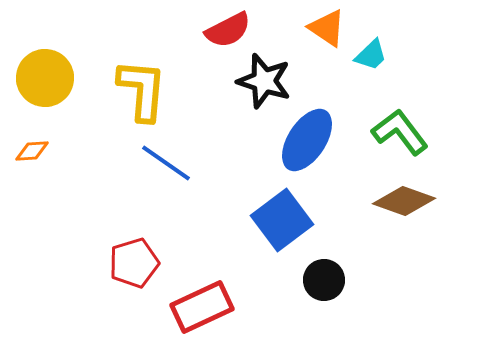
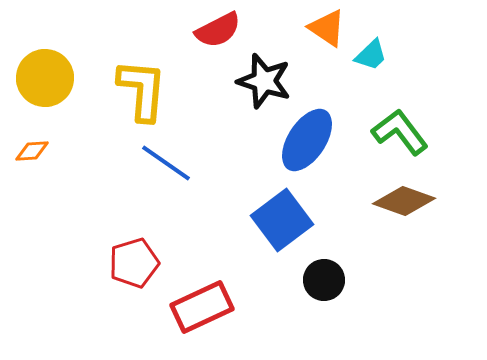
red semicircle: moved 10 px left
